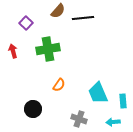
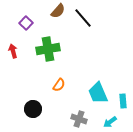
black line: rotated 55 degrees clockwise
cyan arrow: moved 3 px left; rotated 32 degrees counterclockwise
